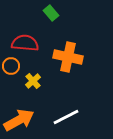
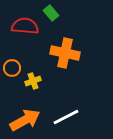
red semicircle: moved 17 px up
orange cross: moved 3 px left, 4 px up
orange circle: moved 1 px right, 2 px down
yellow cross: rotated 21 degrees clockwise
orange arrow: moved 6 px right
